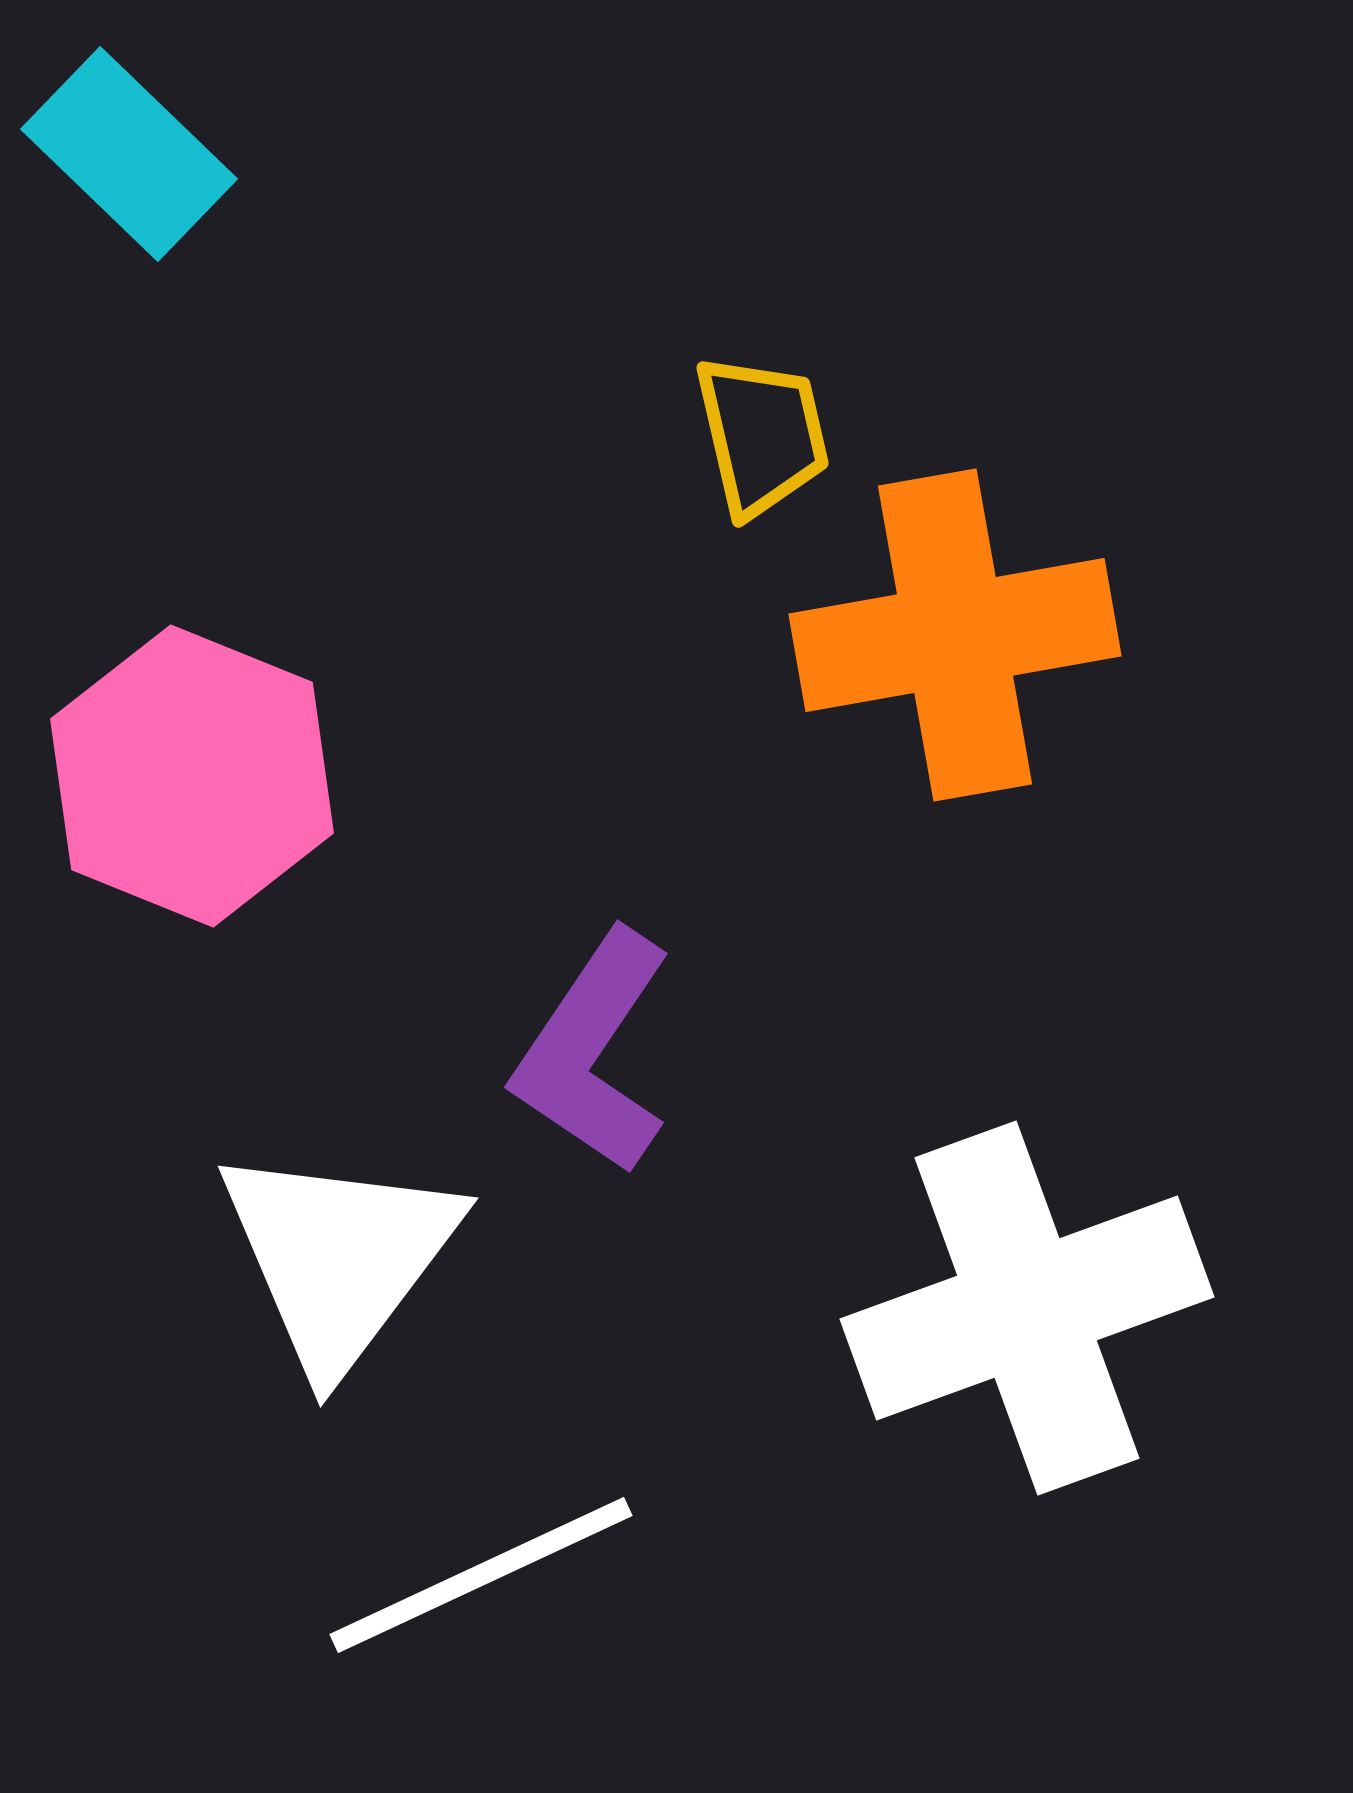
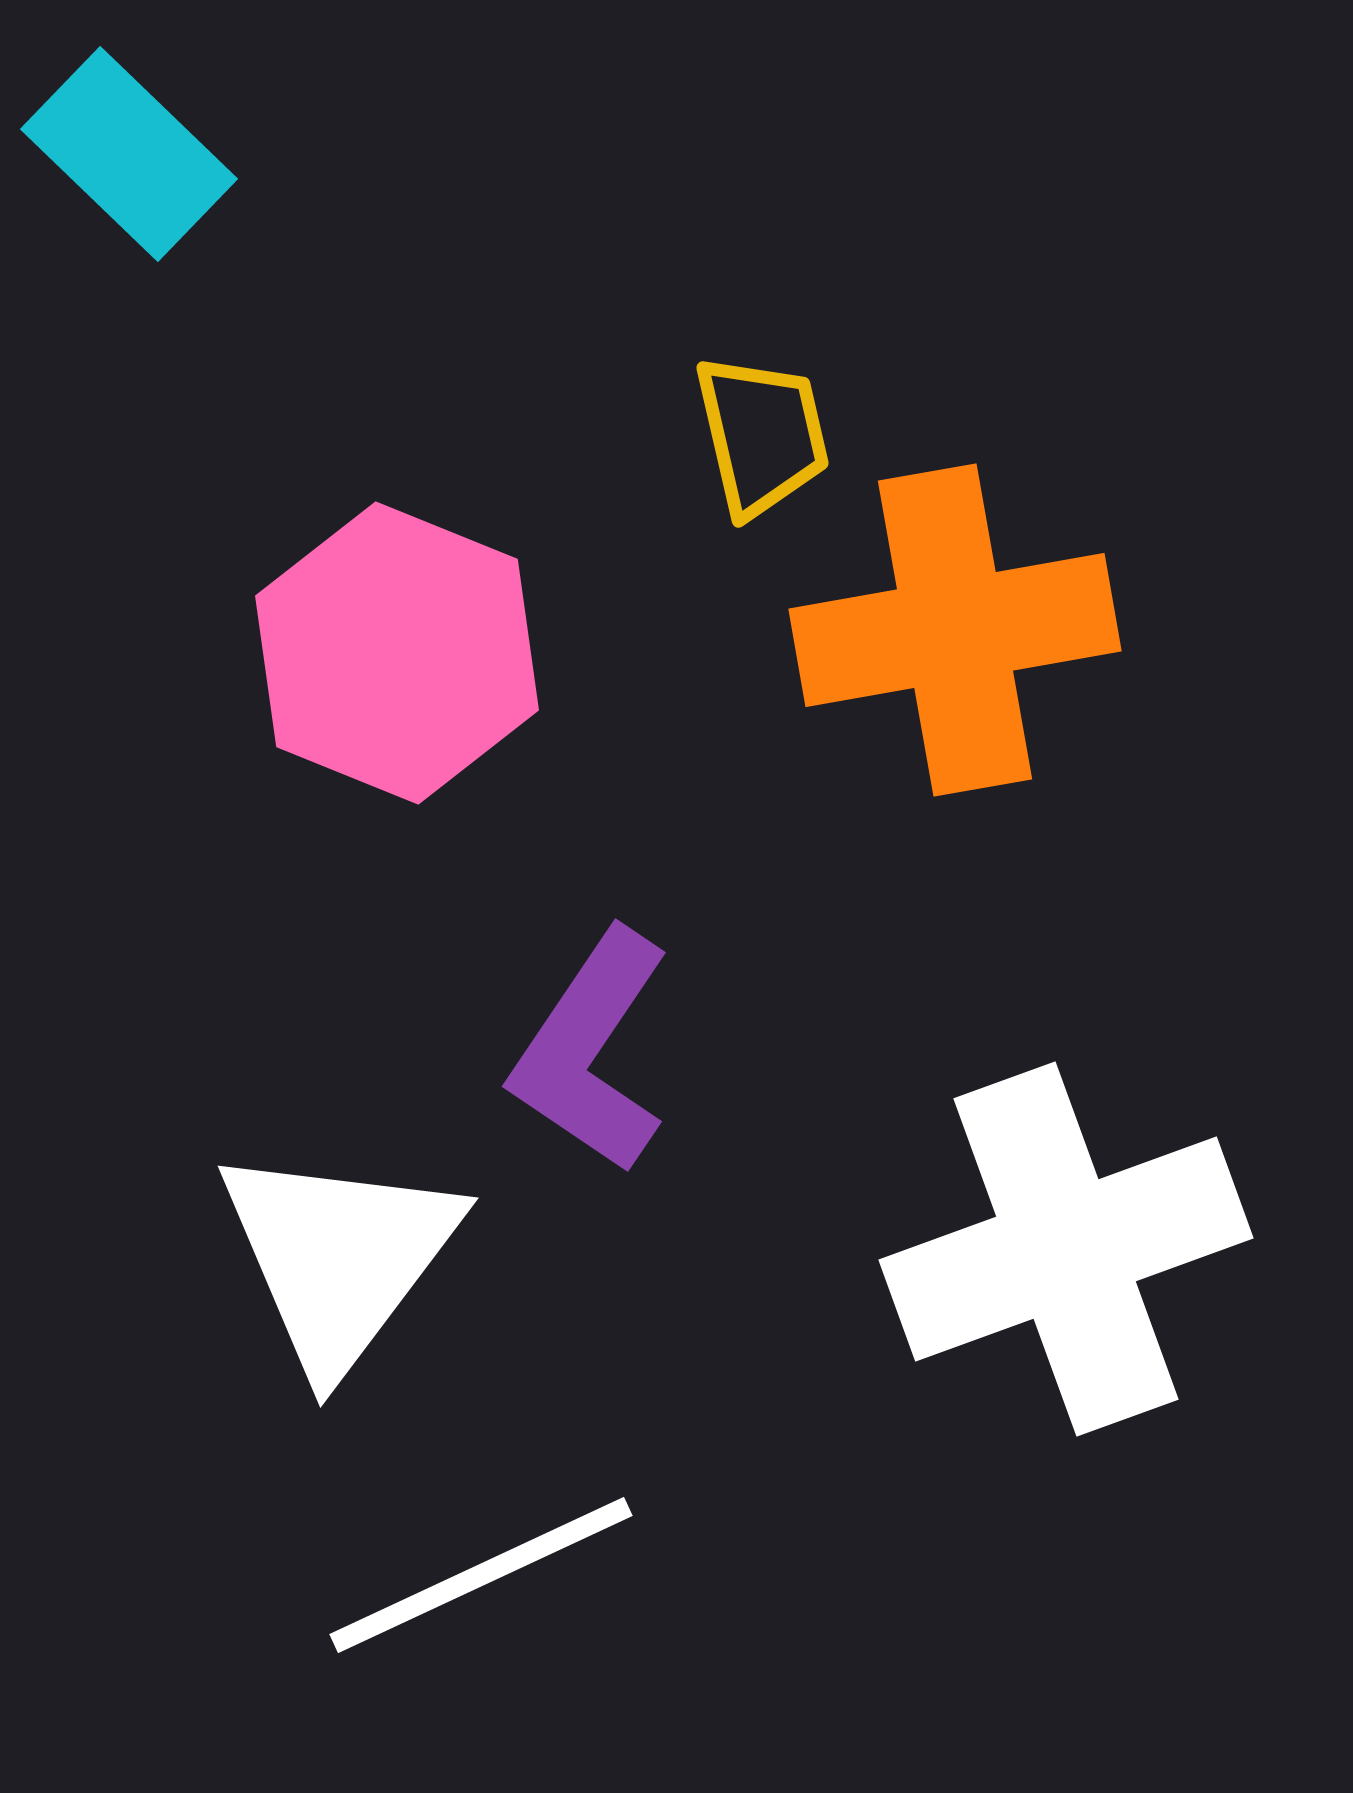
orange cross: moved 5 px up
pink hexagon: moved 205 px right, 123 px up
purple L-shape: moved 2 px left, 1 px up
white cross: moved 39 px right, 59 px up
